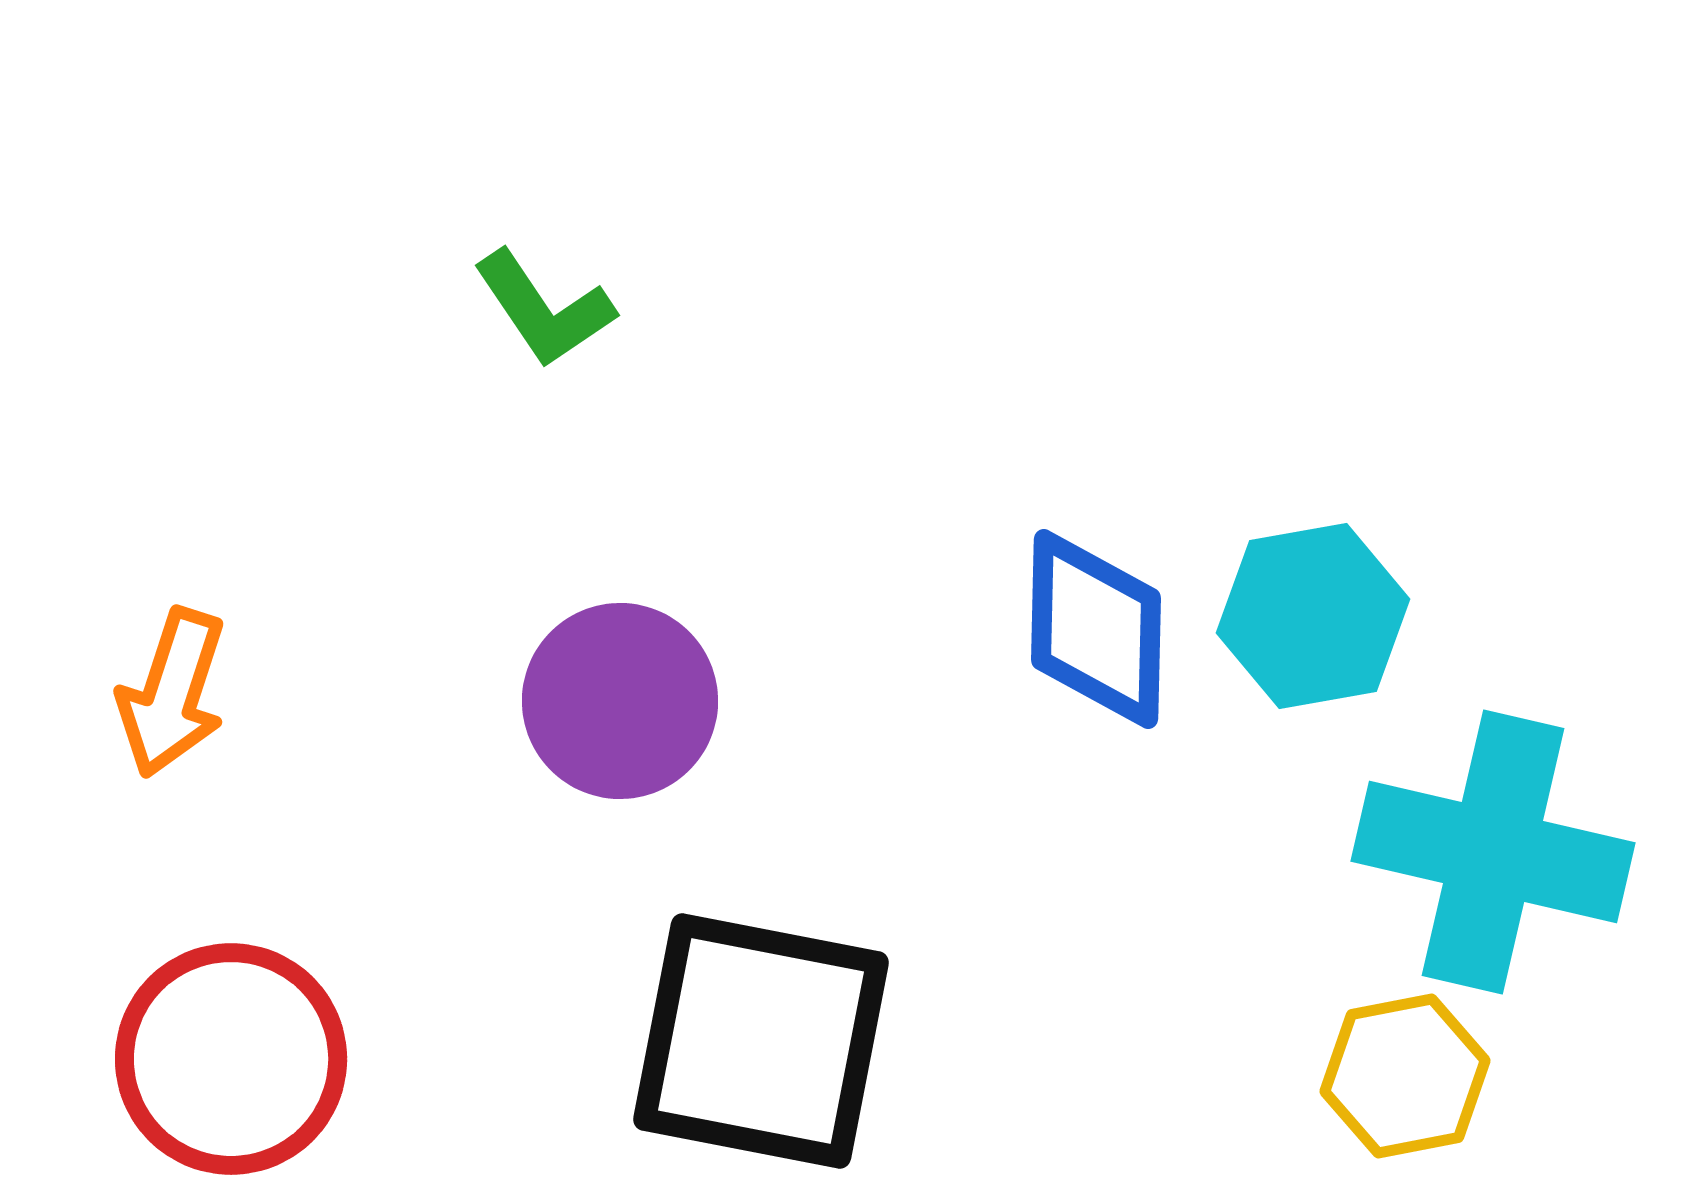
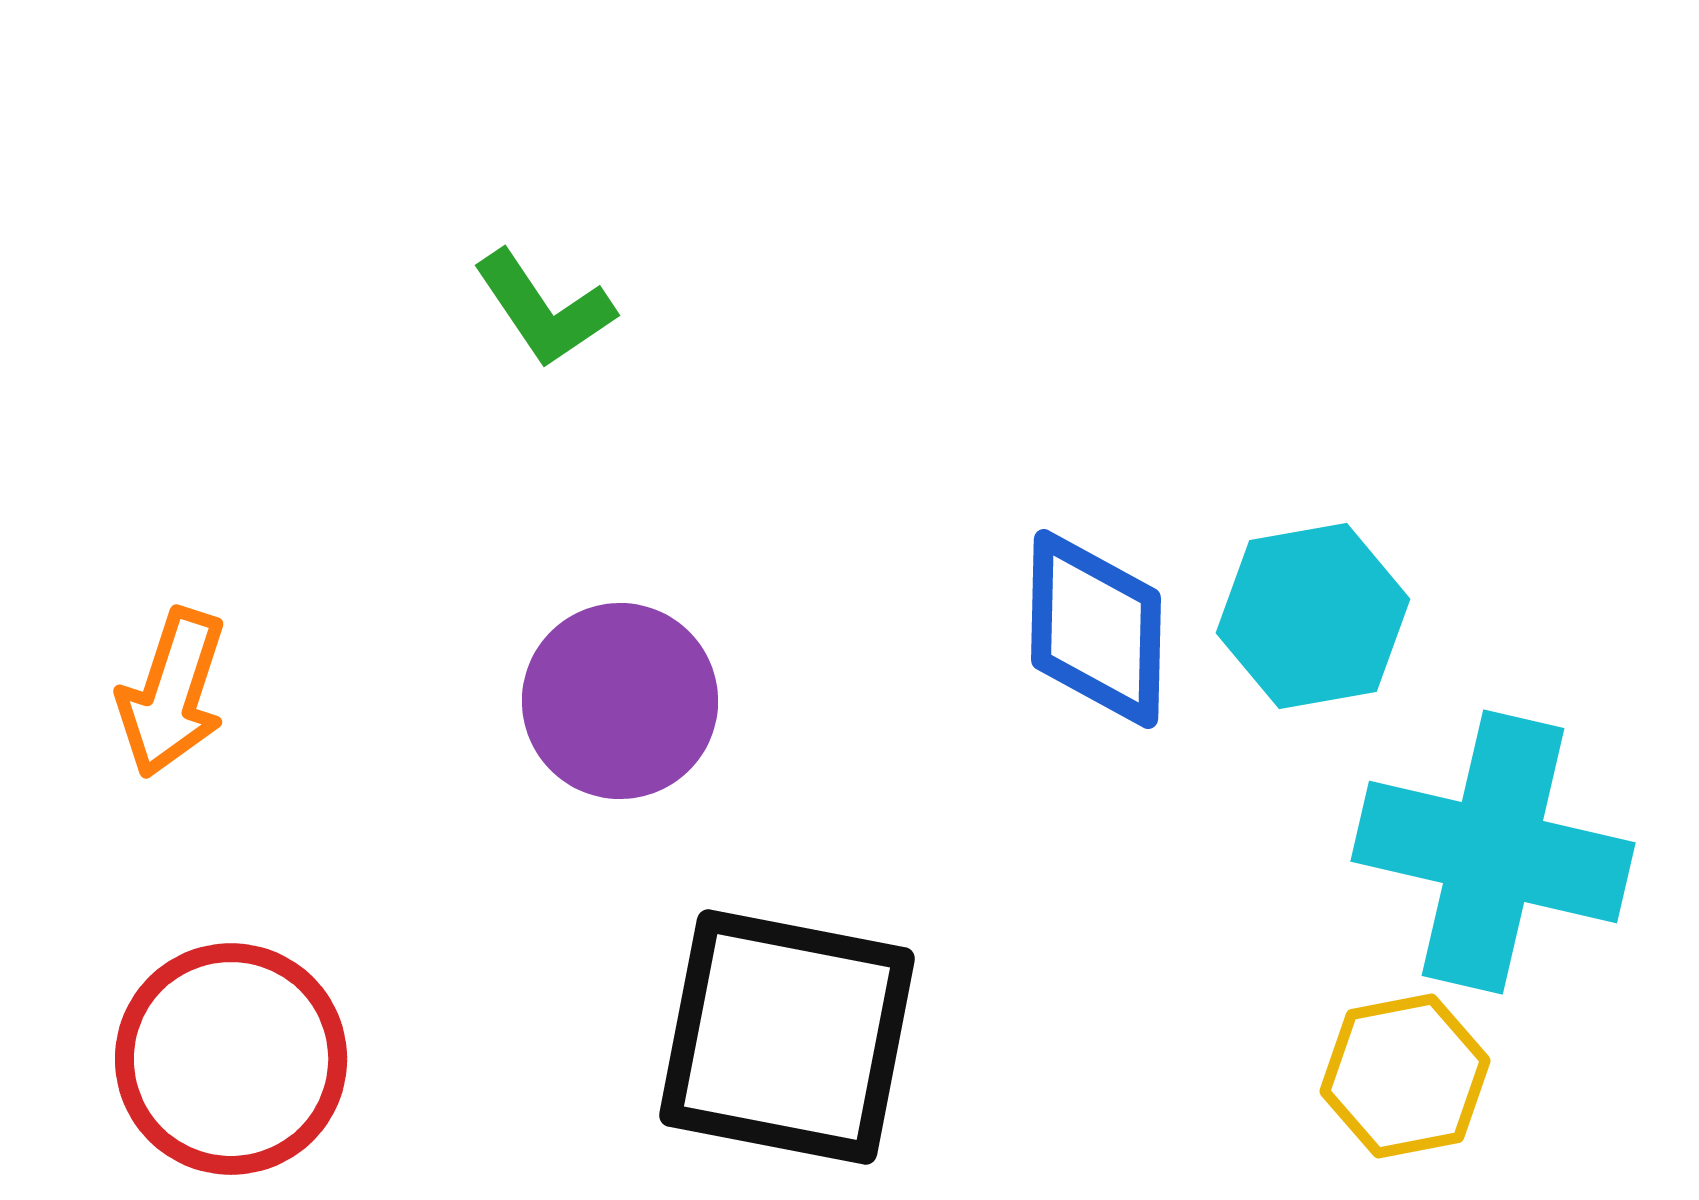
black square: moved 26 px right, 4 px up
